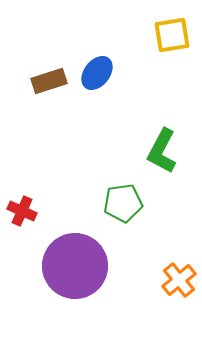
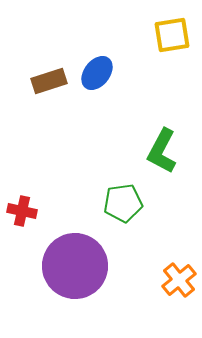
red cross: rotated 12 degrees counterclockwise
